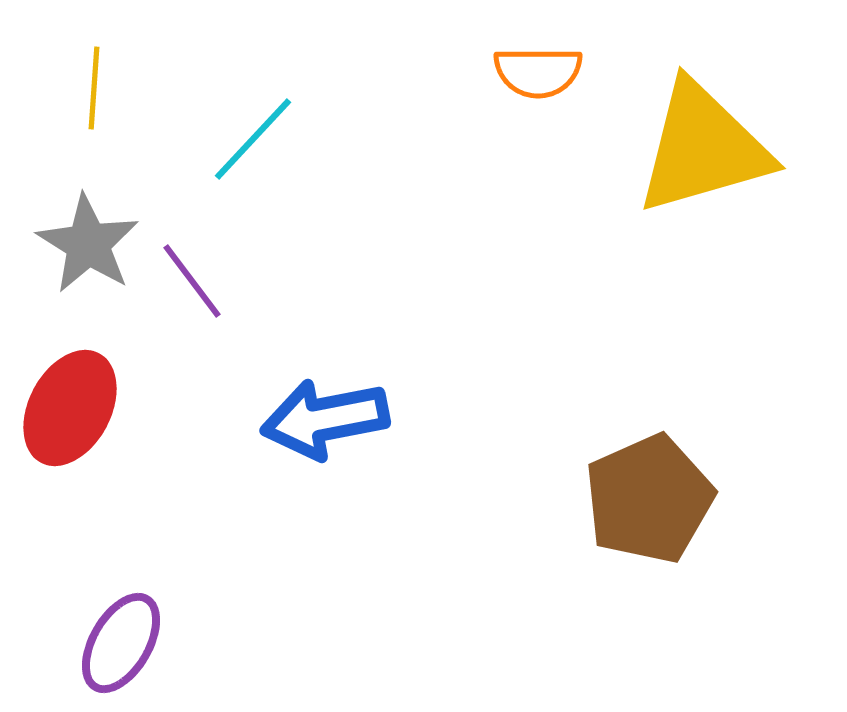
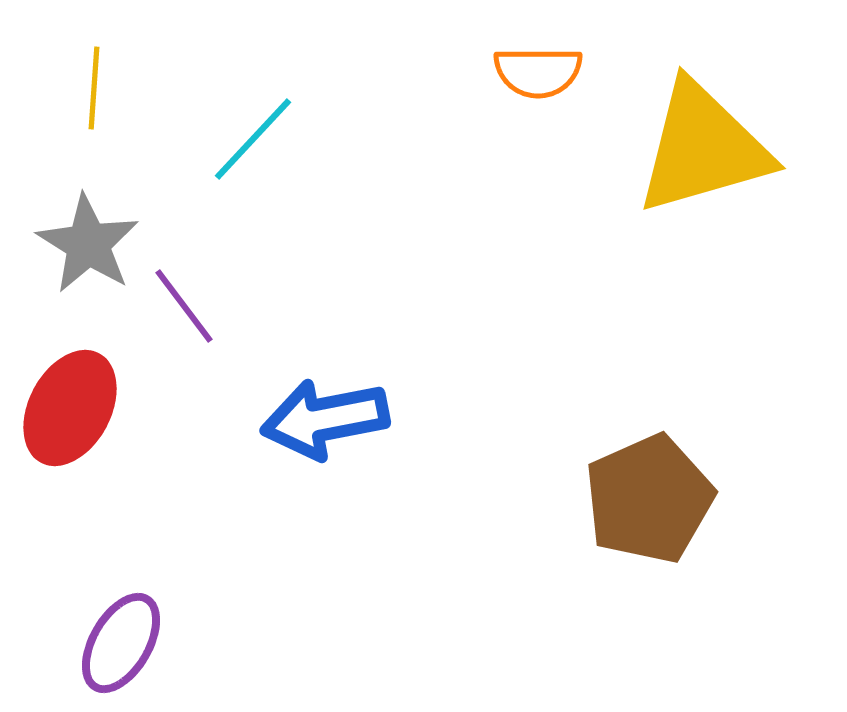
purple line: moved 8 px left, 25 px down
